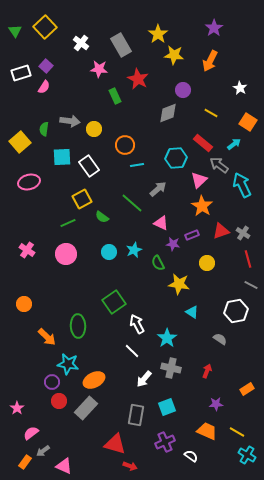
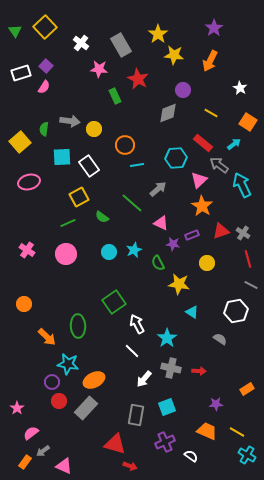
yellow square at (82, 199): moved 3 px left, 2 px up
red arrow at (207, 371): moved 8 px left; rotated 72 degrees clockwise
